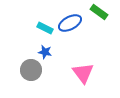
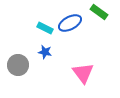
gray circle: moved 13 px left, 5 px up
